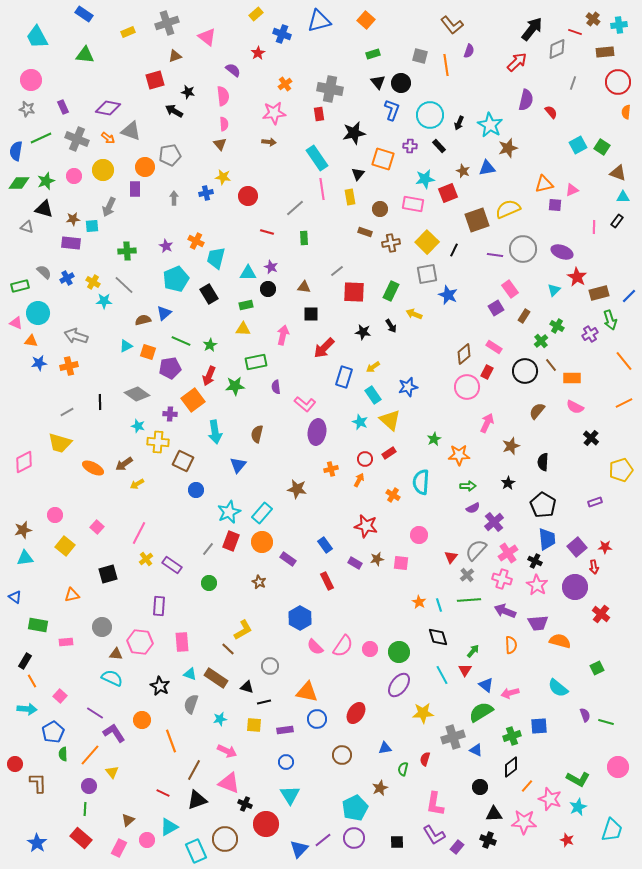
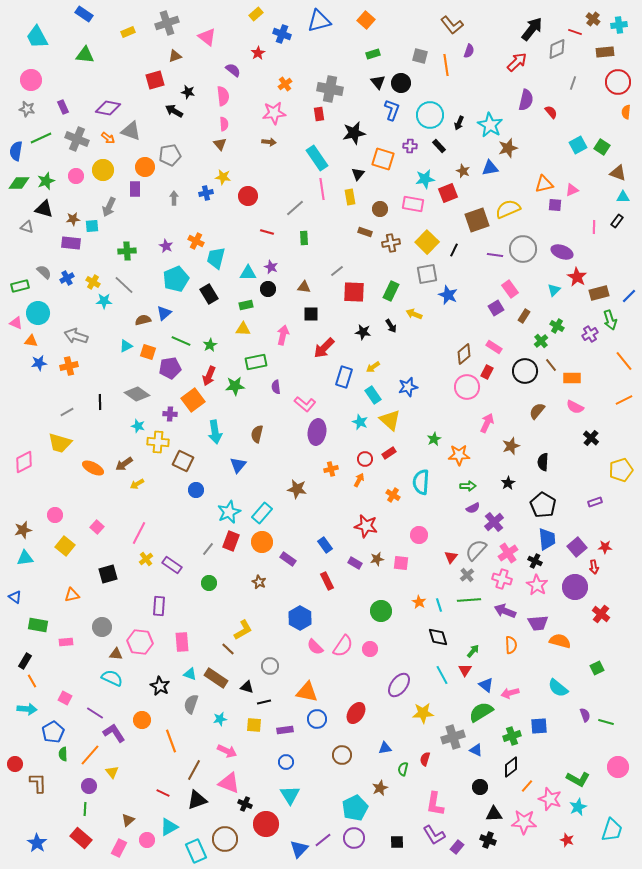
blue triangle at (487, 168): moved 3 px right
pink circle at (74, 176): moved 2 px right
orange line at (624, 403): moved 3 px up
green circle at (399, 652): moved 18 px left, 41 px up
pink square at (60, 696): moved 5 px right, 2 px down; rotated 16 degrees counterclockwise
